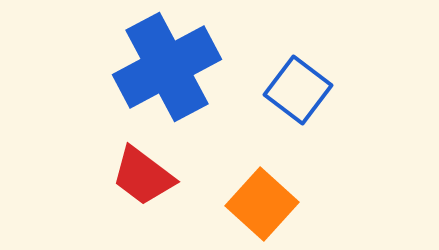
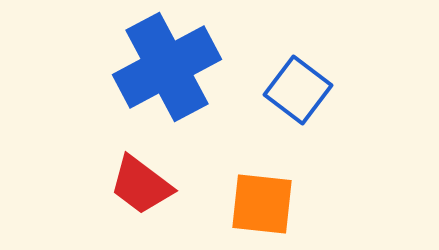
red trapezoid: moved 2 px left, 9 px down
orange square: rotated 36 degrees counterclockwise
